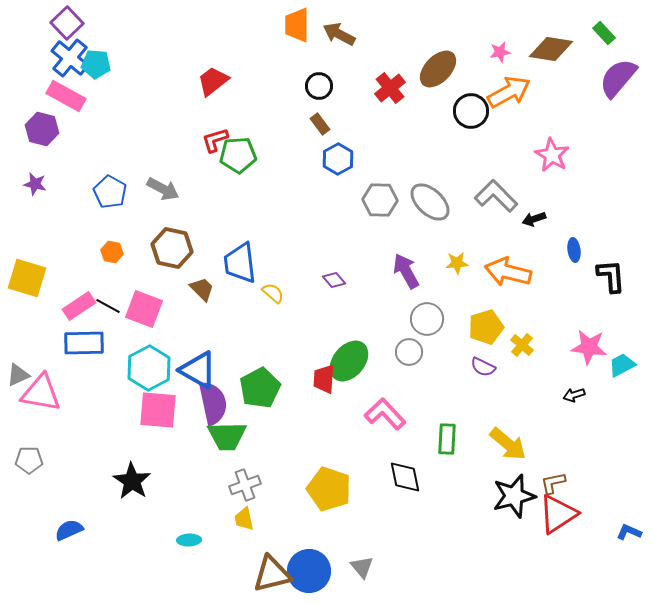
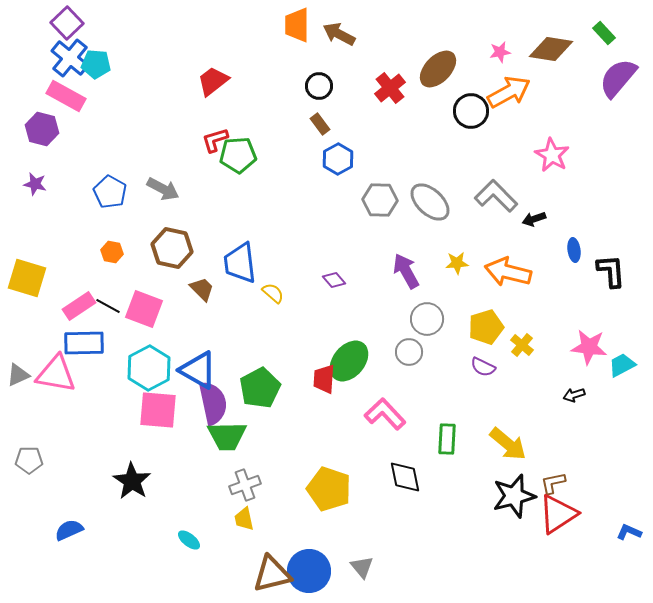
black L-shape at (611, 276): moved 5 px up
pink triangle at (41, 393): moved 15 px right, 19 px up
cyan ellipse at (189, 540): rotated 40 degrees clockwise
